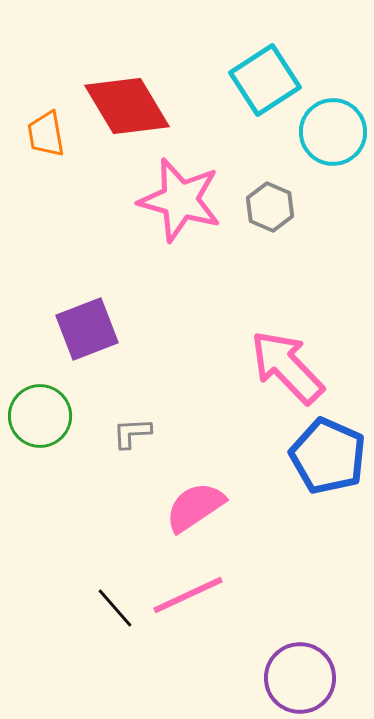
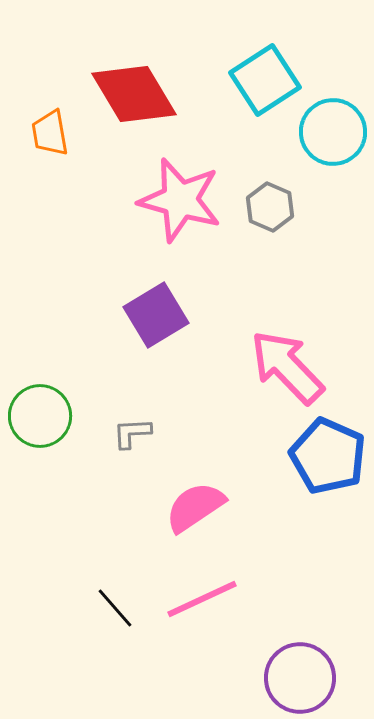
red diamond: moved 7 px right, 12 px up
orange trapezoid: moved 4 px right, 1 px up
purple square: moved 69 px right, 14 px up; rotated 10 degrees counterclockwise
pink line: moved 14 px right, 4 px down
